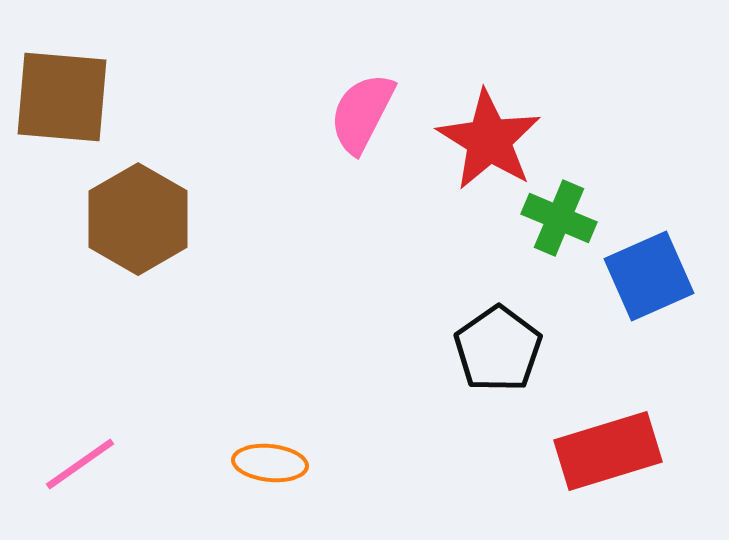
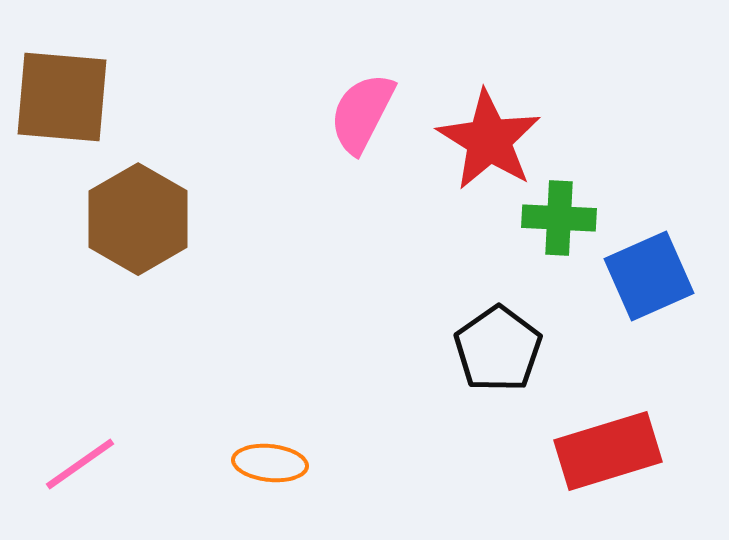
green cross: rotated 20 degrees counterclockwise
